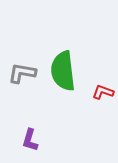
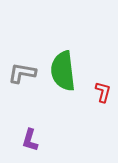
red L-shape: rotated 85 degrees clockwise
